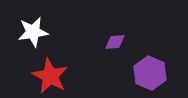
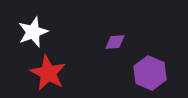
white star: rotated 12 degrees counterclockwise
red star: moved 2 px left, 3 px up
